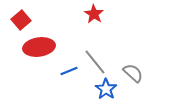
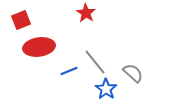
red star: moved 8 px left, 1 px up
red square: rotated 18 degrees clockwise
